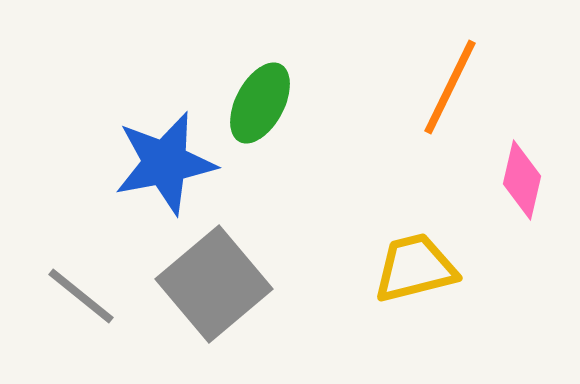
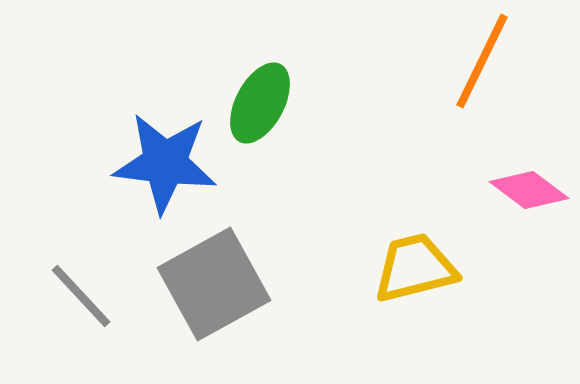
orange line: moved 32 px right, 26 px up
blue star: rotated 18 degrees clockwise
pink diamond: moved 7 px right, 10 px down; rotated 66 degrees counterclockwise
gray square: rotated 11 degrees clockwise
gray line: rotated 8 degrees clockwise
